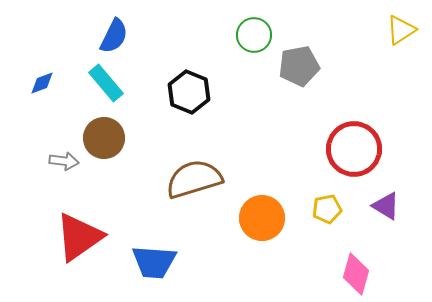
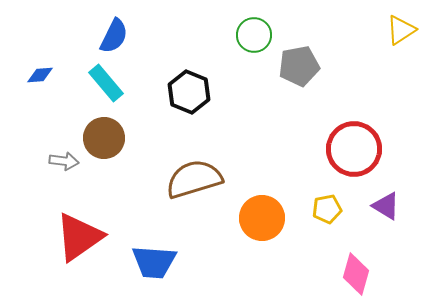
blue diamond: moved 2 px left, 8 px up; rotated 16 degrees clockwise
